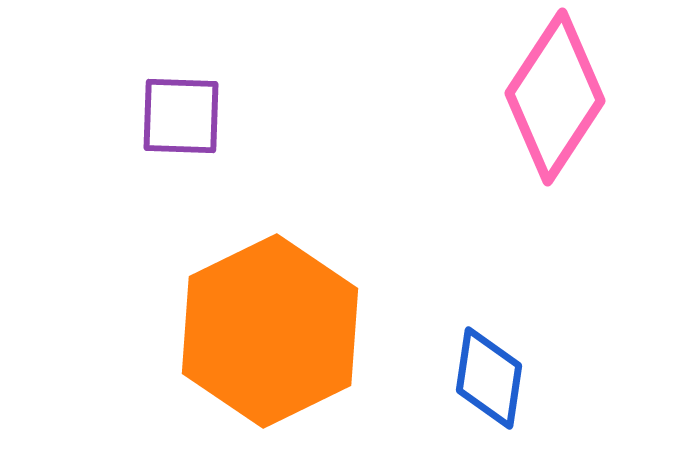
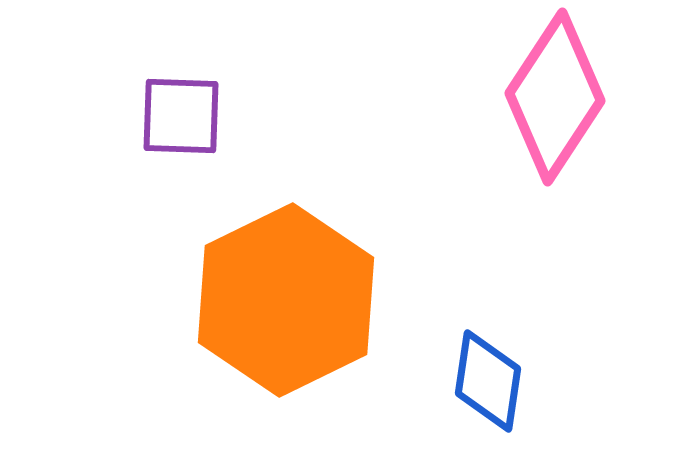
orange hexagon: moved 16 px right, 31 px up
blue diamond: moved 1 px left, 3 px down
